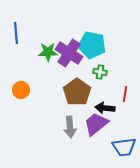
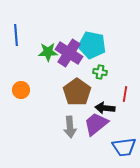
blue line: moved 2 px down
